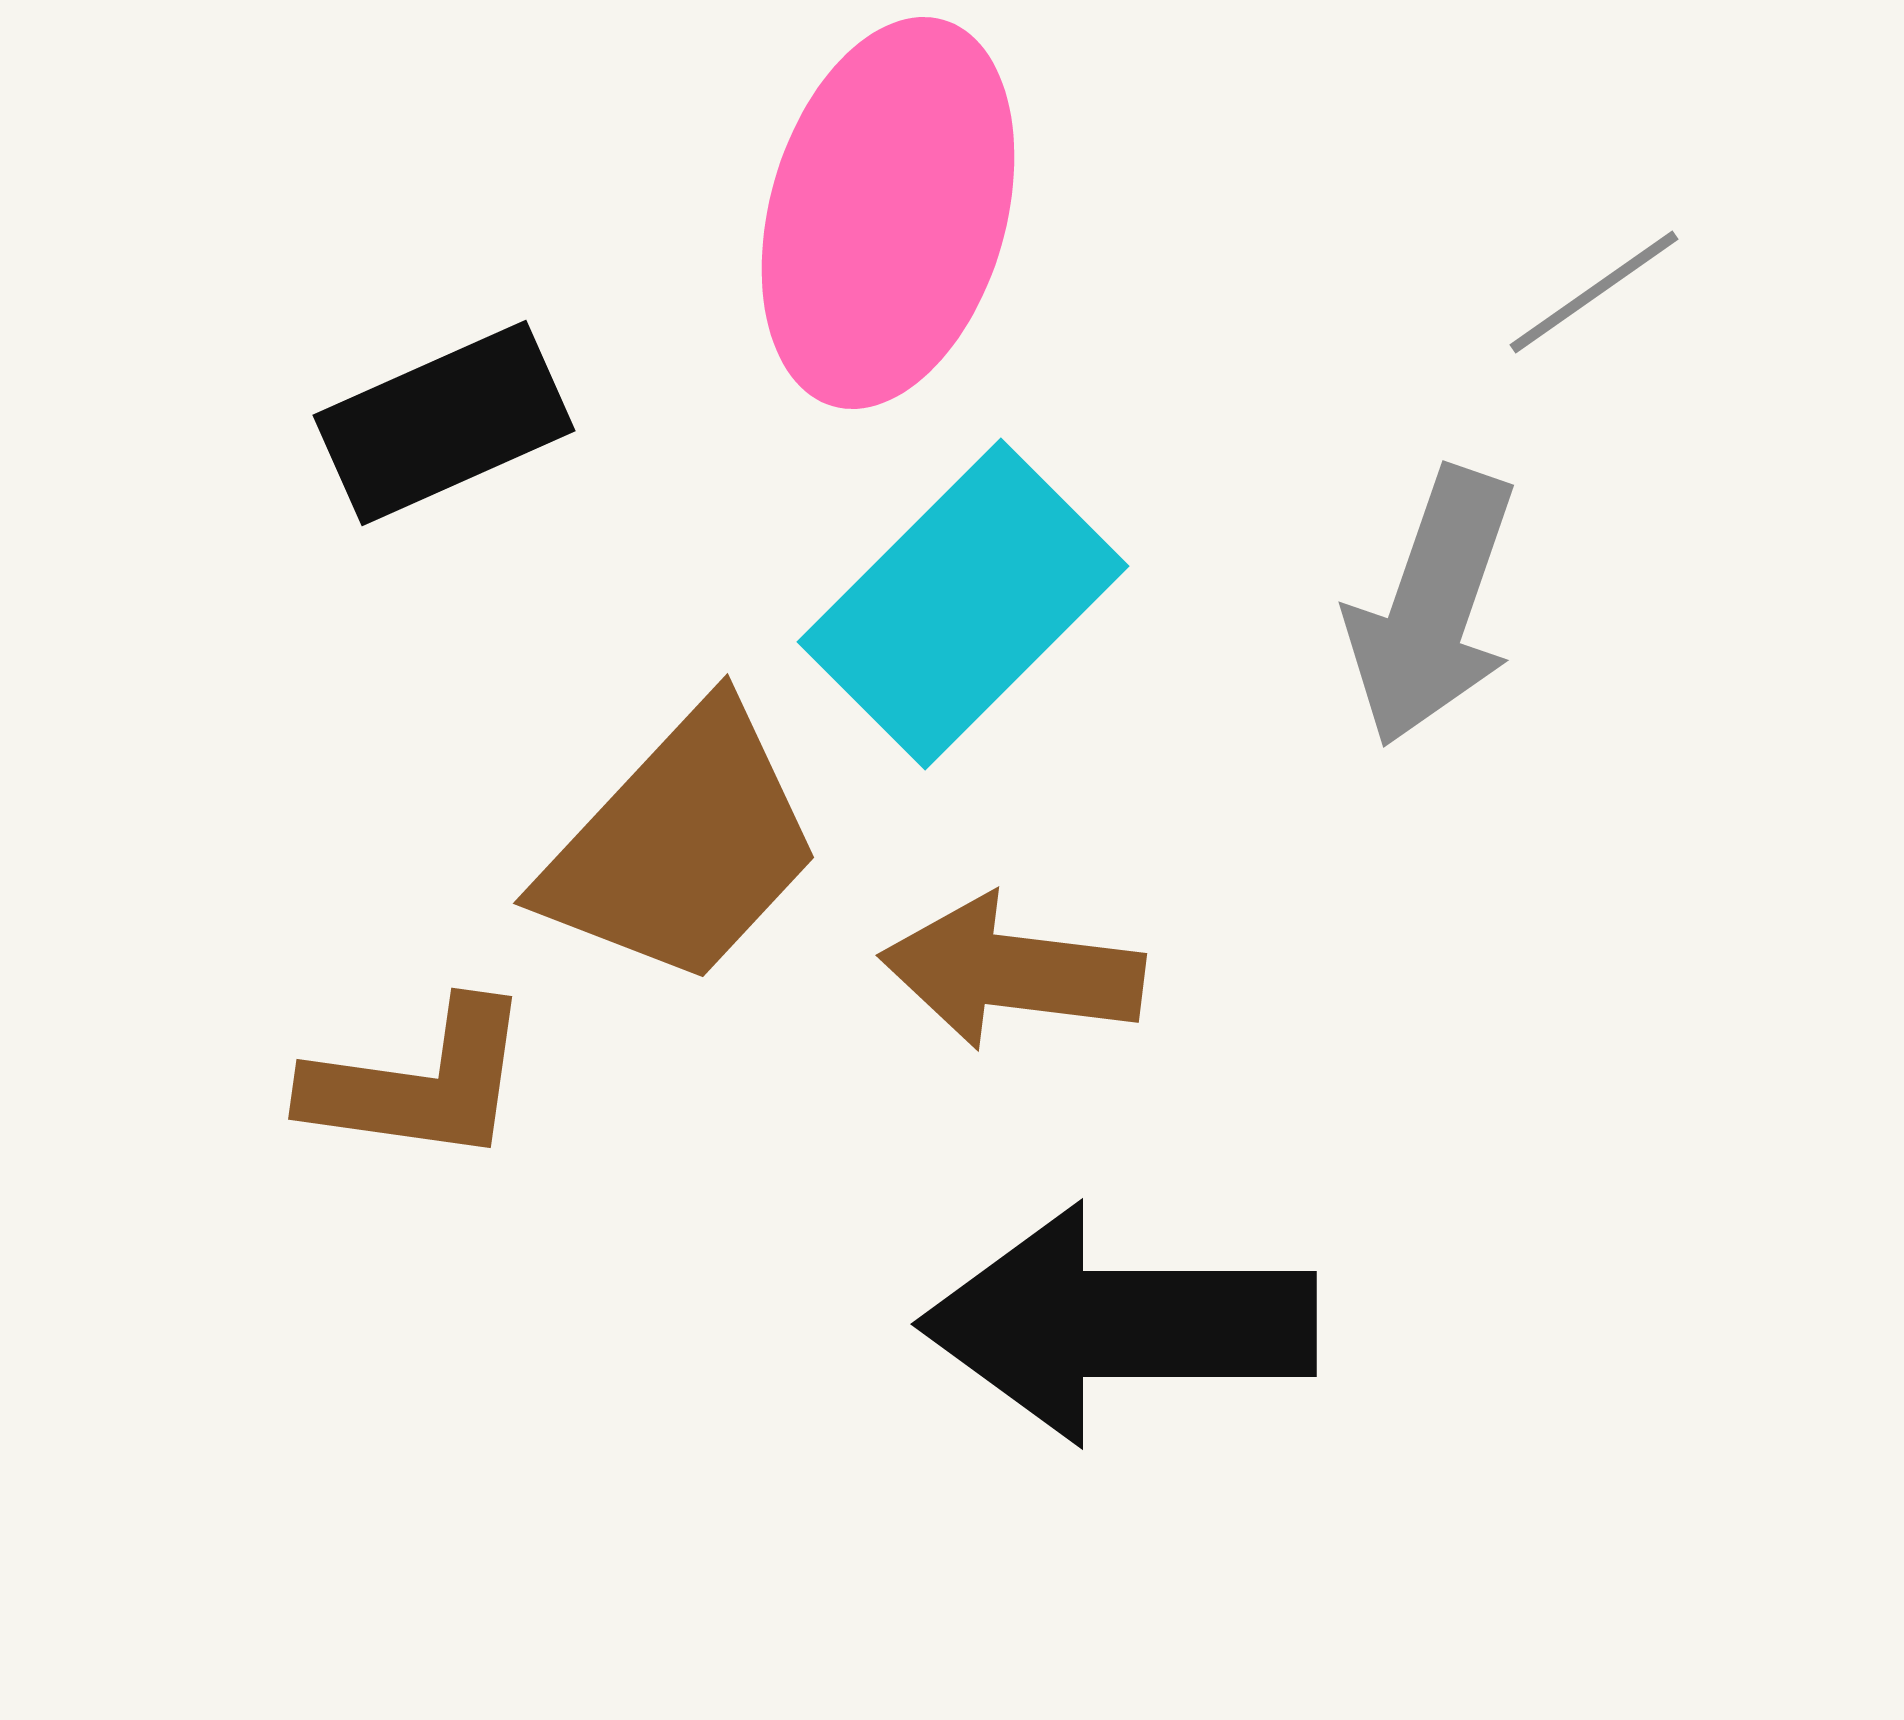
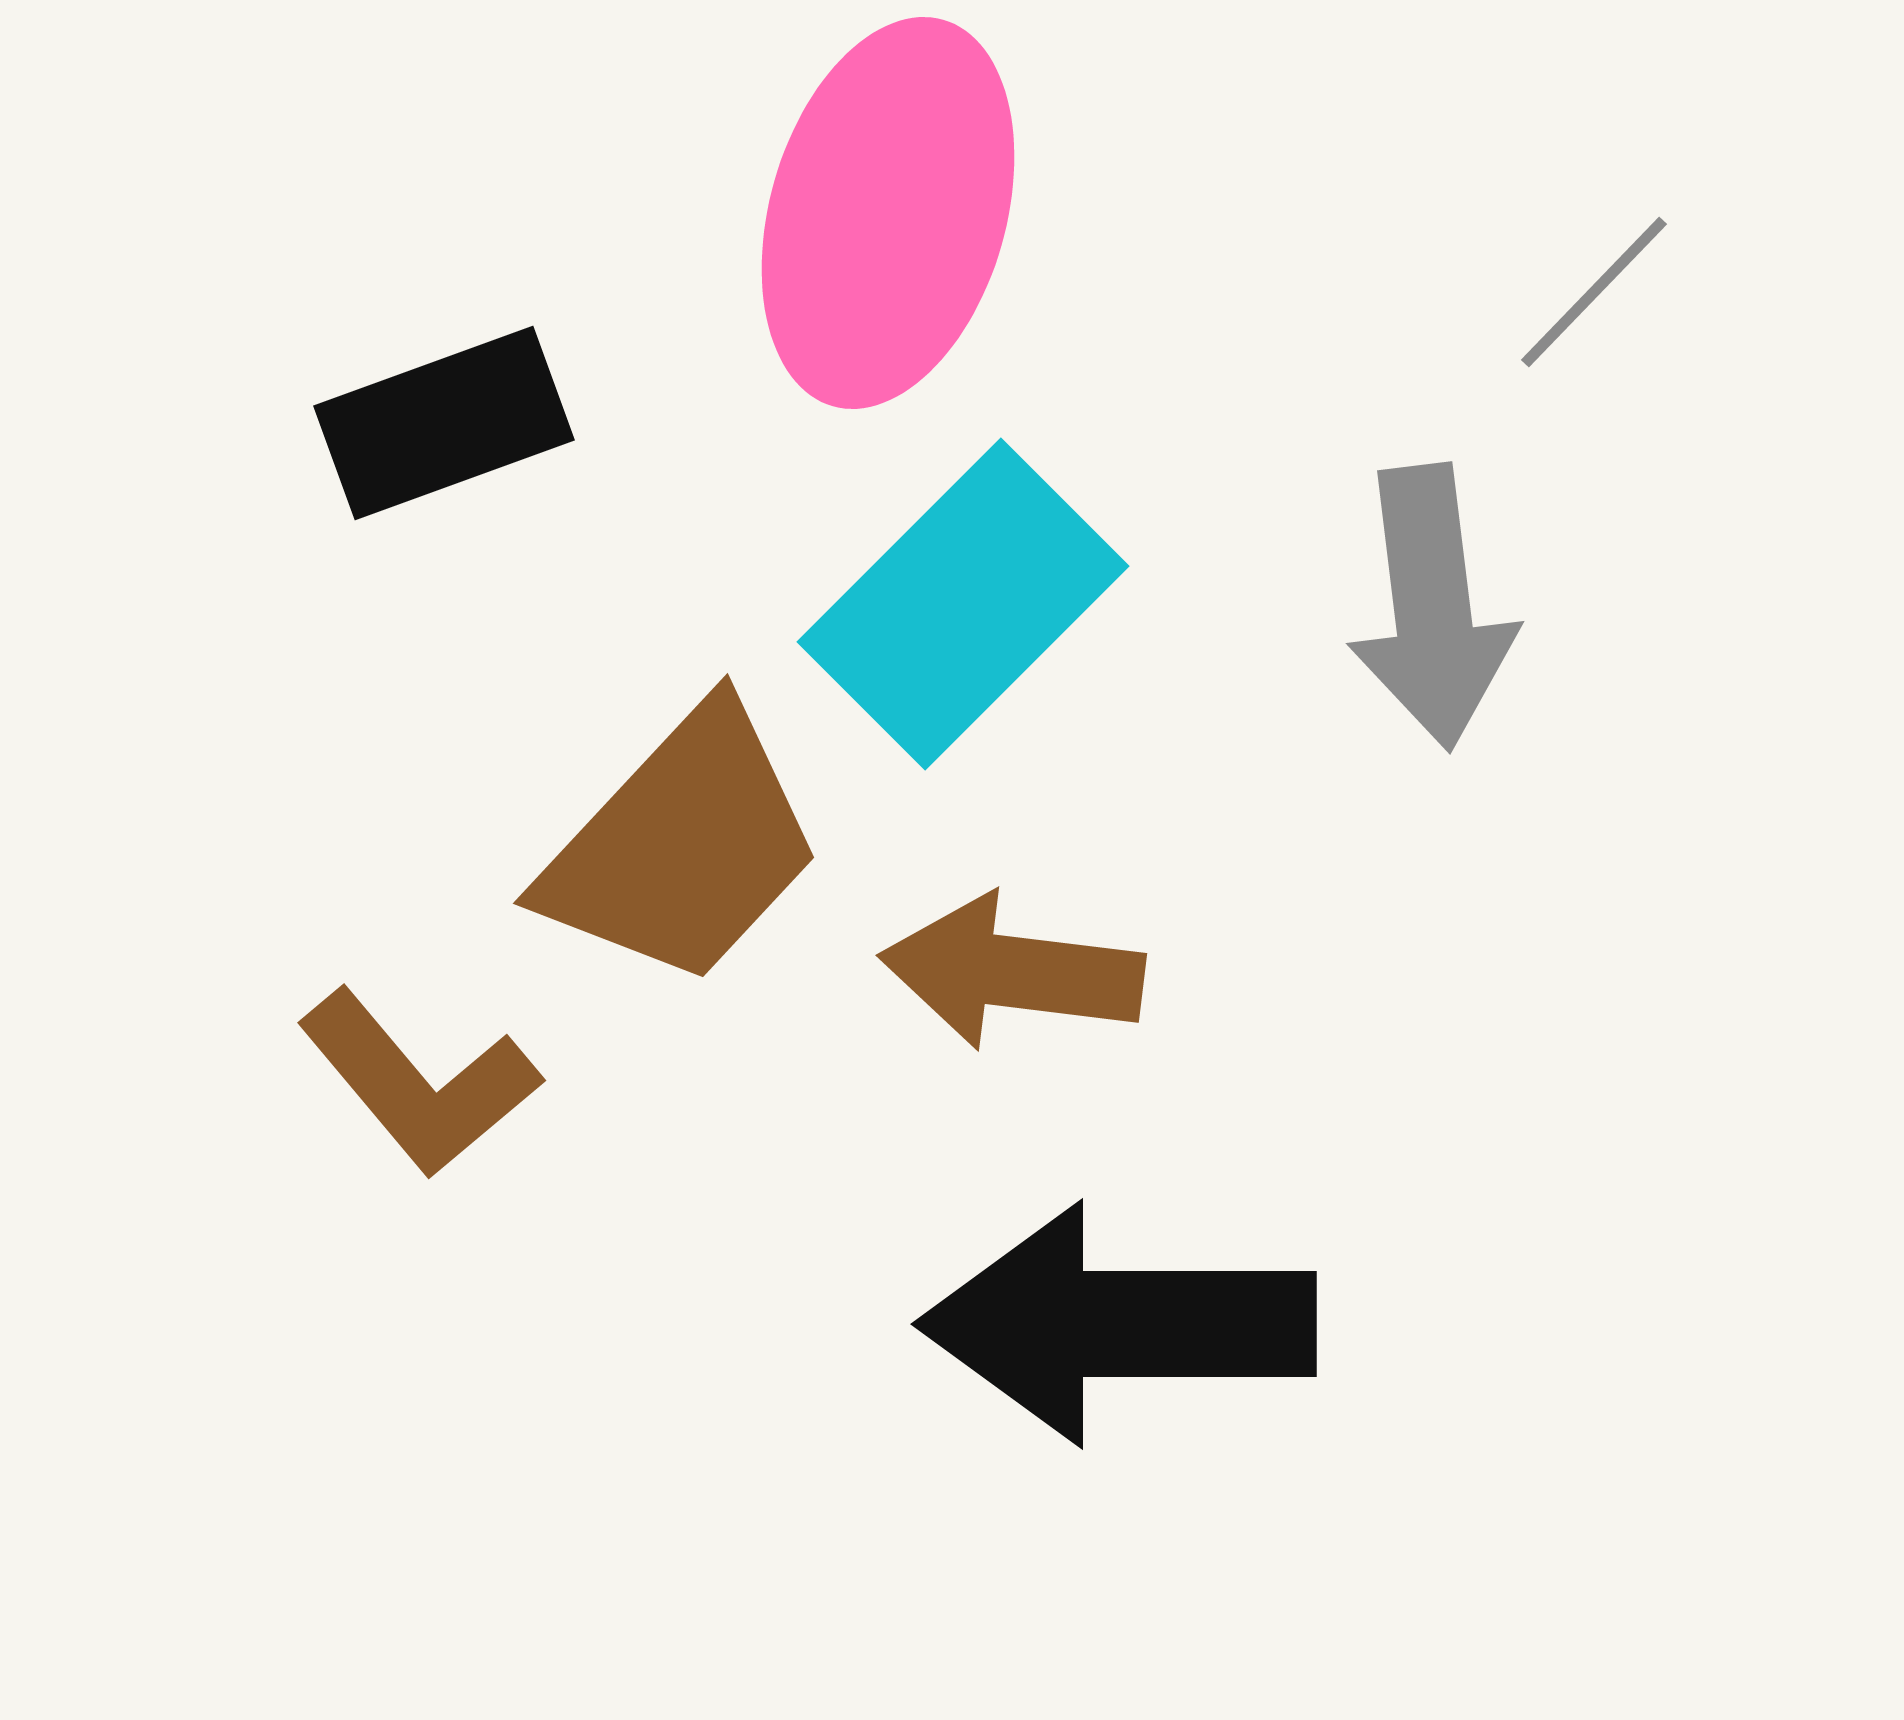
gray line: rotated 11 degrees counterclockwise
black rectangle: rotated 4 degrees clockwise
gray arrow: rotated 26 degrees counterclockwise
brown L-shape: rotated 42 degrees clockwise
